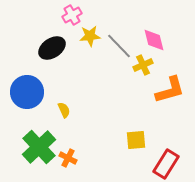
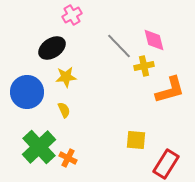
yellow star: moved 24 px left, 41 px down
yellow cross: moved 1 px right, 1 px down; rotated 12 degrees clockwise
yellow square: rotated 10 degrees clockwise
